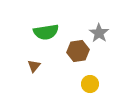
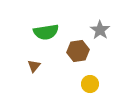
gray star: moved 1 px right, 3 px up
